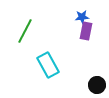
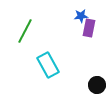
blue star: moved 1 px left, 1 px up
purple rectangle: moved 3 px right, 3 px up
